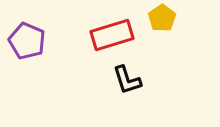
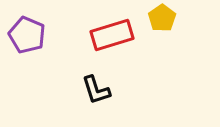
purple pentagon: moved 6 px up
black L-shape: moved 31 px left, 10 px down
